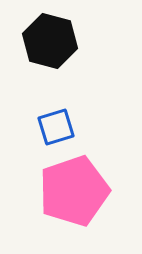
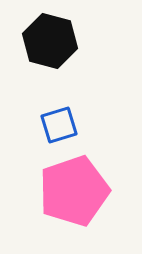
blue square: moved 3 px right, 2 px up
